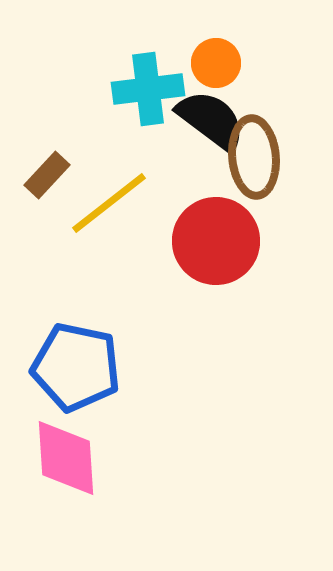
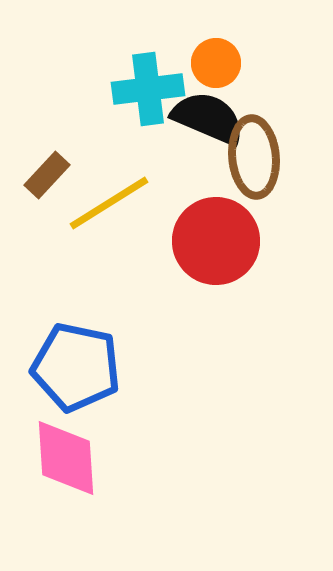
black semicircle: moved 3 px left, 2 px up; rotated 14 degrees counterclockwise
yellow line: rotated 6 degrees clockwise
